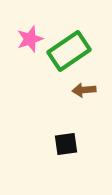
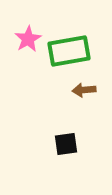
pink star: moved 2 px left; rotated 12 degrees counterclockwise
green rectangle: rotated 24 degrees clockwise
